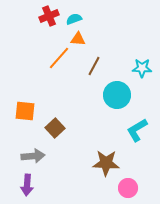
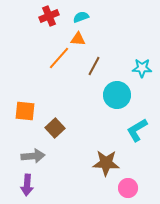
cyan semicircle: moved 7 px right, 2 px up
